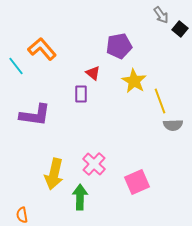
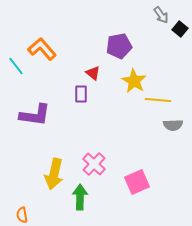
yellow line: moved 2 px left, 1 px up; rotated 65 degrees counterclockwise
